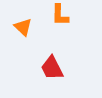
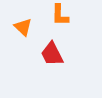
red trapezoid: moved 14 px up
